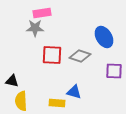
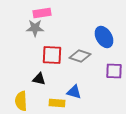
black triangle: moved 27 px right, 2 px up
